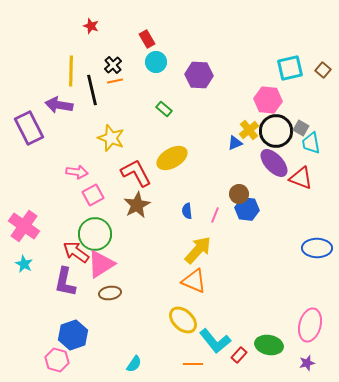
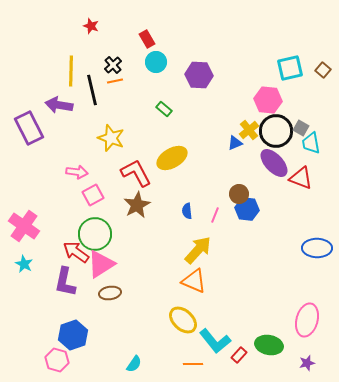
pink ellipse at (310, 325): moved 3 px left, 5 px up
